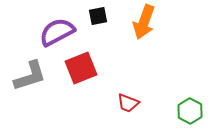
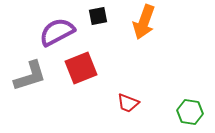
green hexagon: moved 1 px down; rotated 20 degrees counterclockwise
